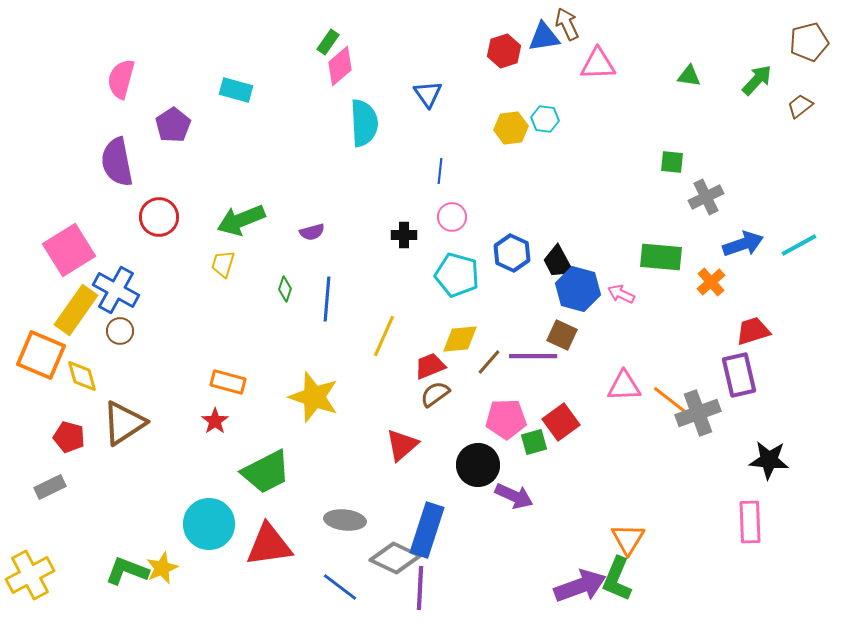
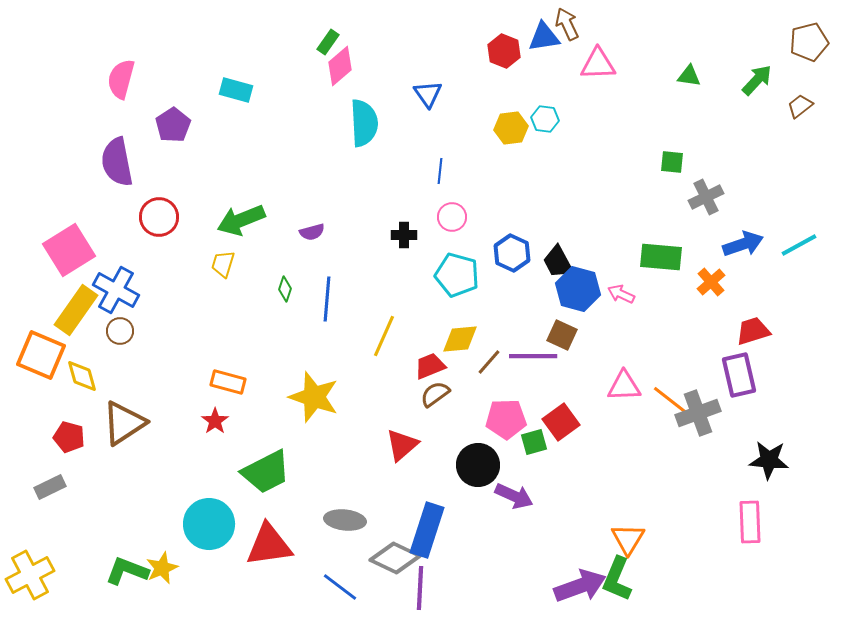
red hexagon at (504, 51): rotated 20 degrees counterclockwise
